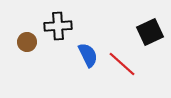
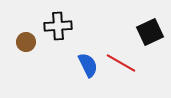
brown circle: moved 1 px left
blue semicircle: moved 10 px down
red line: moved 1 px left, 1 px up; rotated 12 degrees counterclockwise
